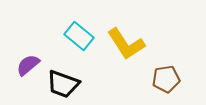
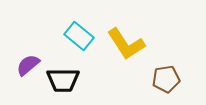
black trapezoid: moved 4 px up; rotated 20 degrees counterclockwise
